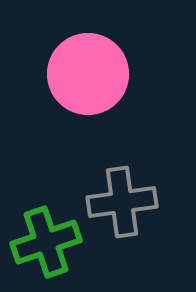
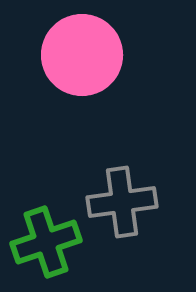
pink circle: moved 6 px left, 19 px up
